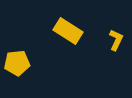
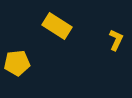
yellow rectangle: moved 11 px left, 5 px up
